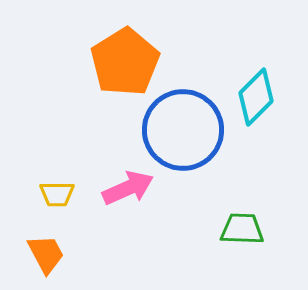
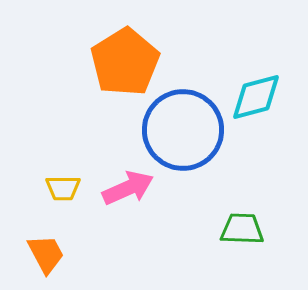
cyan diamond: rotated 30 degrees clockwise
yellow trapezoid: moved 6 px right, 6 px up
